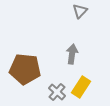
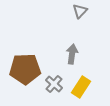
brown pentagon: rotated 8 degrees counterclockwise
gray cross: moved 3 px left, 8 px up
